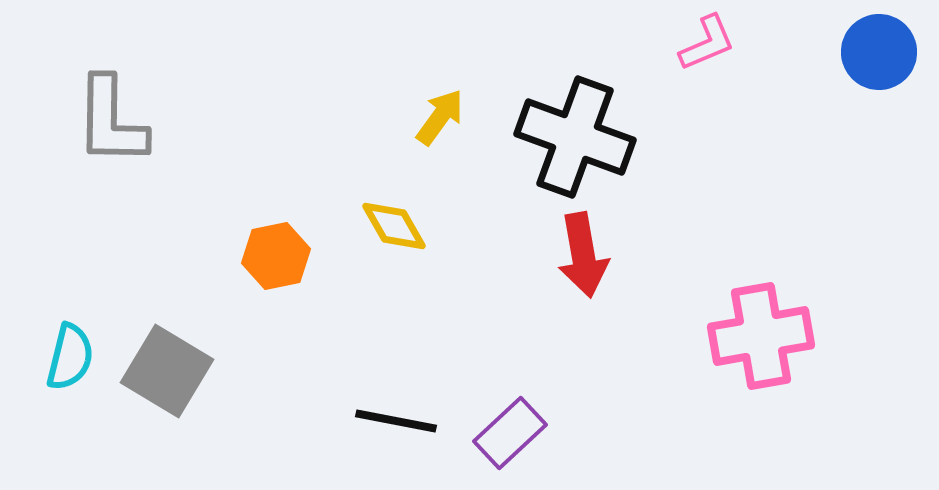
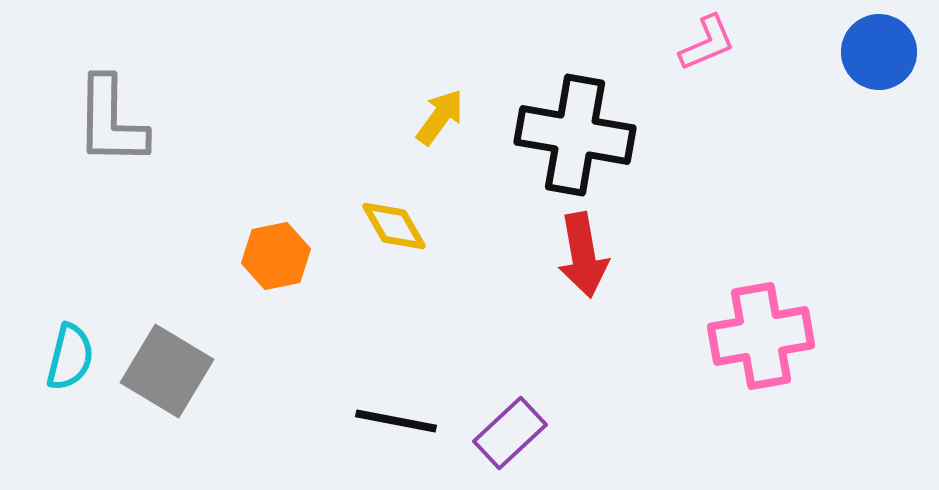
black cross: moved 2 px up; rotated 10 degrees counterclockwise
